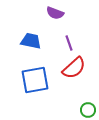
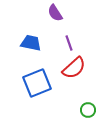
purple semicircle: rotated 36 degrees clockwise
blue trapezoid: moved 2 px down
blue square: moved 2 px right, 3 px down; rotated 12 degrees counterclockwise
